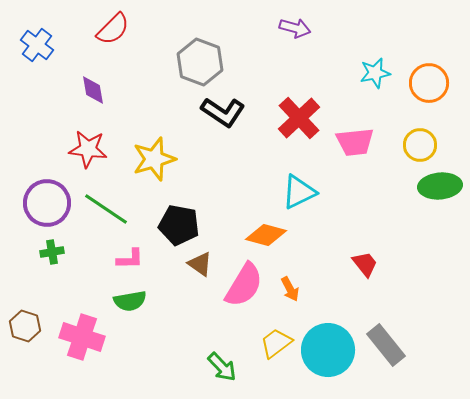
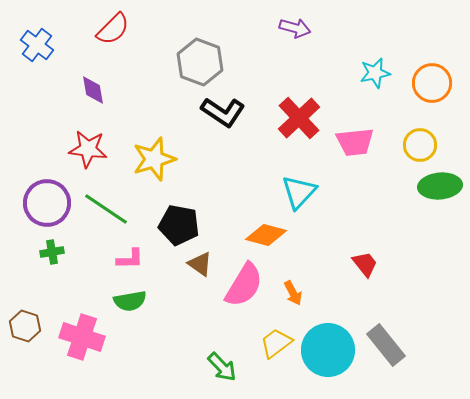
orange circle: moved 3 px right
cyan triangle: rotated 21 degrees counterclockwise
orange arrow: moved 3 px right, 4 px down
